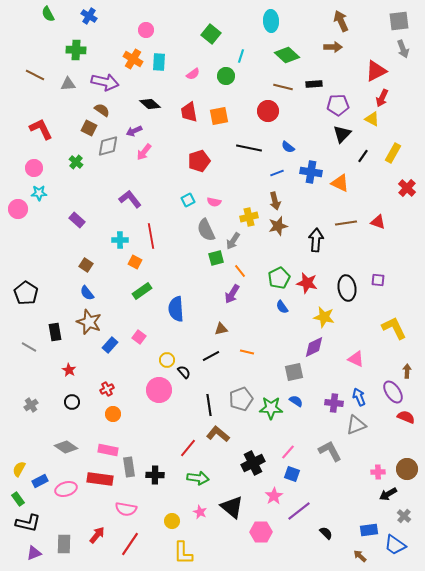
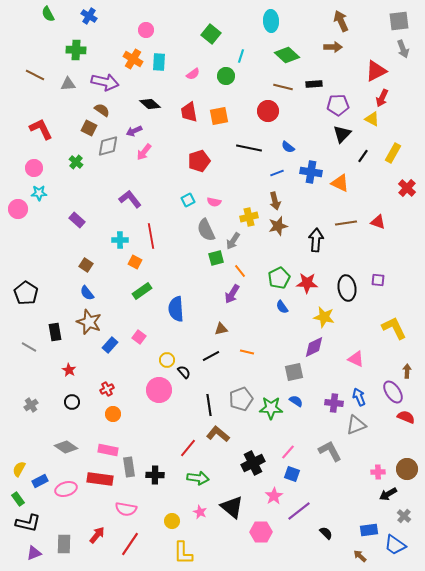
red star at (307, 283): rotated 10 degrees counterclockwise
